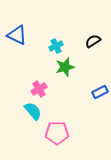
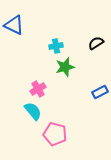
blue triangle: moved 3 px left, 10 px up
black semicircle: moved 3 px right, 2 px down
cyan cross: rotated 16 degrees clockwise
pink cross: moved 1 px left
pink pentagon: moved 2 px left, 1 px down; rotated 15 degrees clockwise
